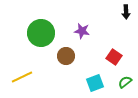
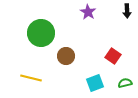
black arrow: moved 1 px right, 1 px up
purple star: moved 6 px right, 19 px up; rotated 21 degrees clockwise
red square: moved 1 px left, 1 px up
yellow line: moved 9 px right, 1 px down; rotated 40 degrees clockwise
green semicircle: moved 1 px down; rotated 24 degrees clockwise
